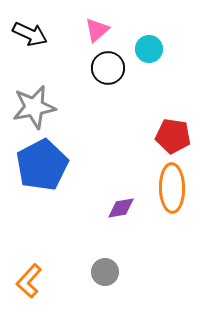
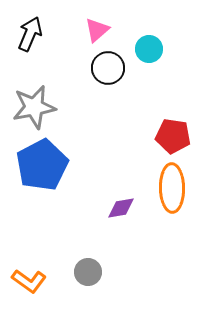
black arrow: rotated 92 degrees counterclockwise
gray circle: moved 17 px left
orange L-shape: rotated 96 degrees counterclockwise
